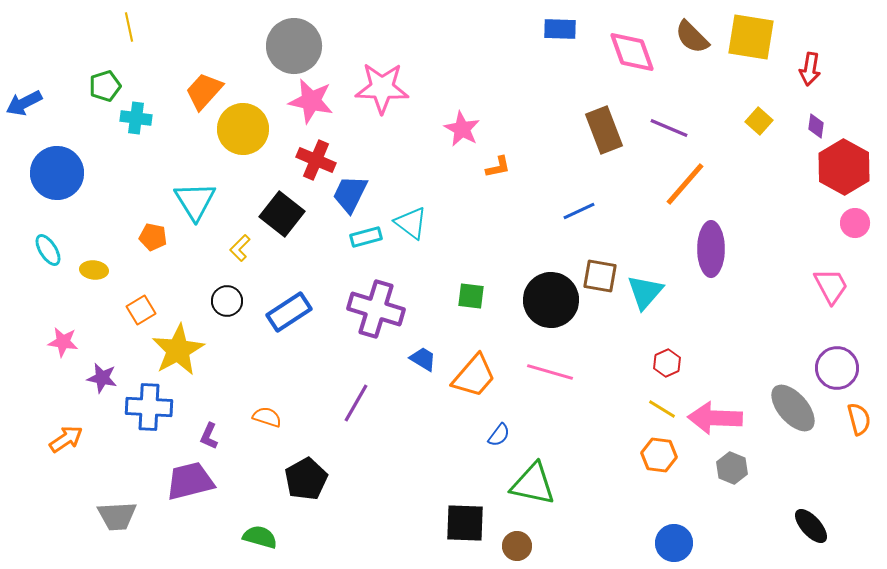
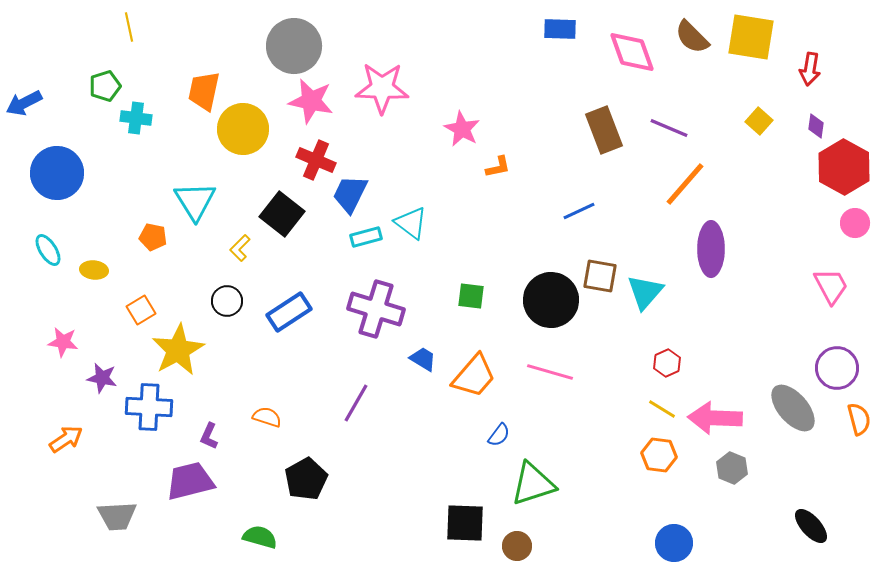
orange trapezoid at (204, 91): rotated 30 degrees counterclockwise
green triangle at (533, 484): rotated 30 degrees counterclockwise
